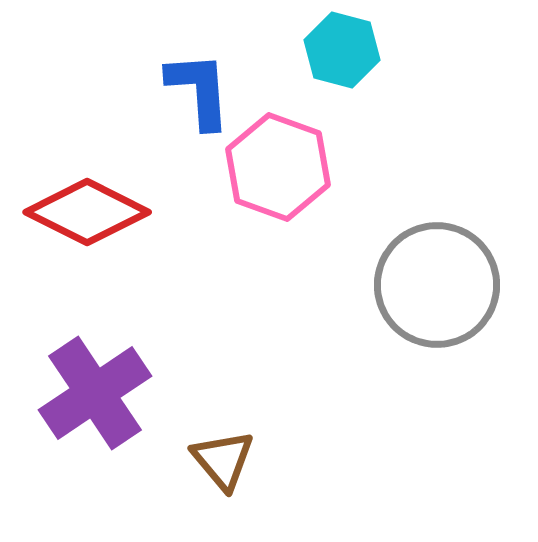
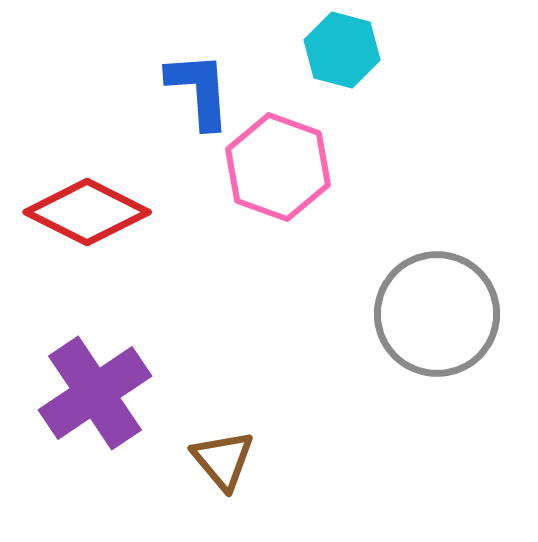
gray circle: moved 29 px down
